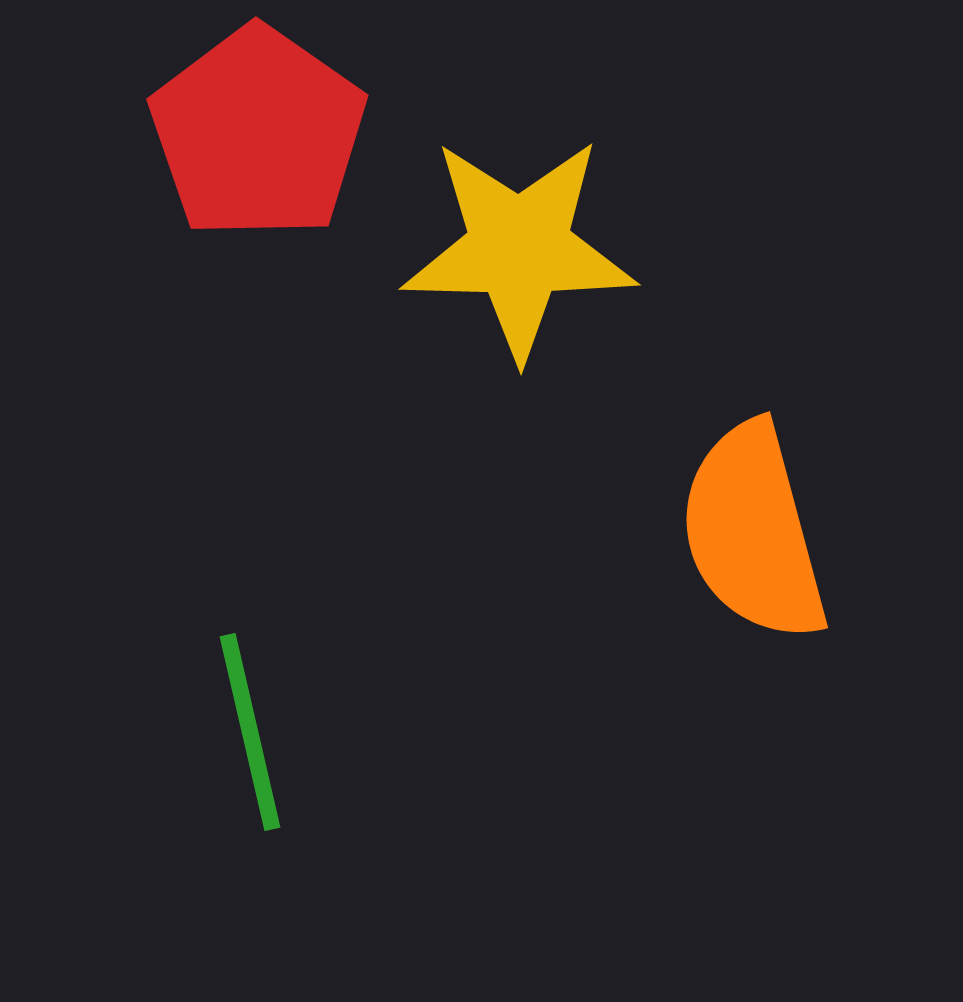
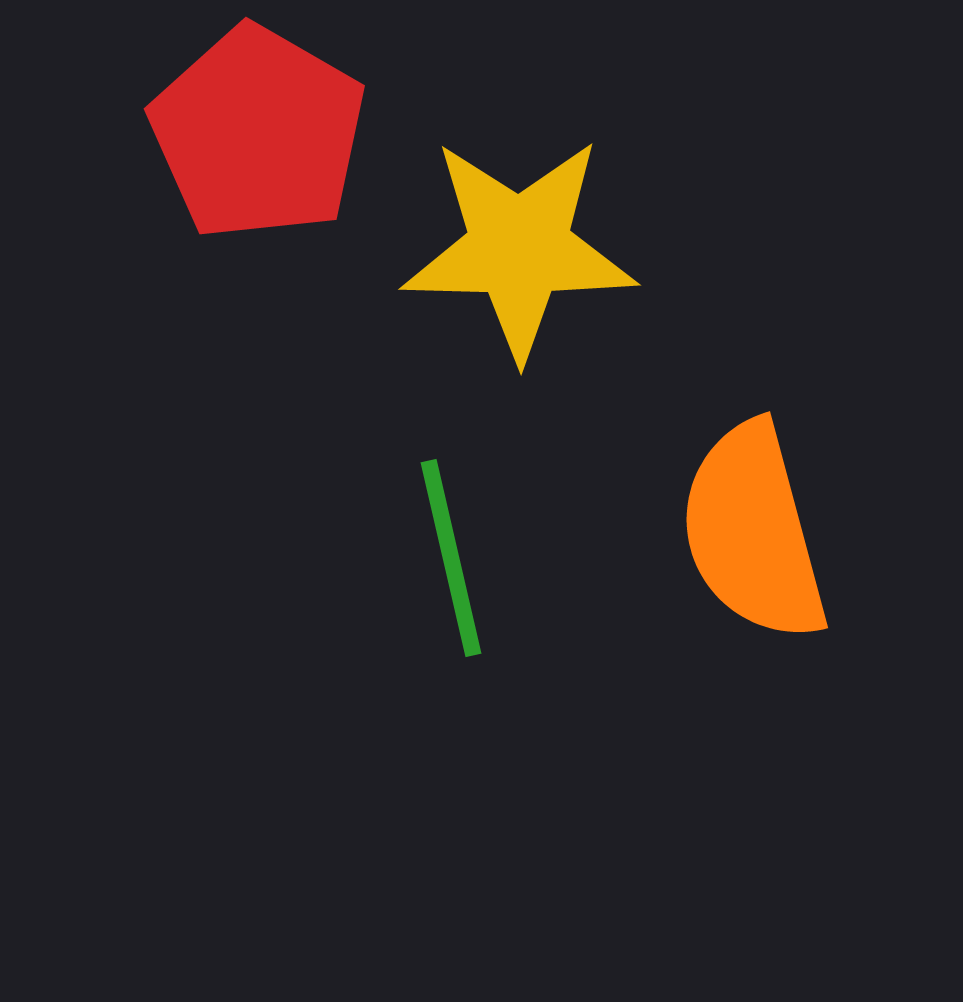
red pentagon: rotated 5 degrees counterclockwise
green line: moved 201 px right, 174 px up
